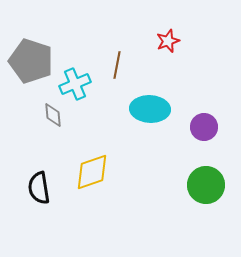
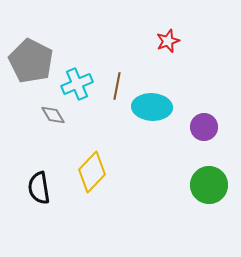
gray pentagon: rotated 9 degrees clockwise
brown line: moved 21 px down
cyan cross: moved 2 px right
cyan ellipse: moved 2 px right, 2 px up
gray diamond: rotated 25 degrees counterclockwise
yellow diamond: rotated 27 degrees counterclockwise
green circle: moved 3 px right
